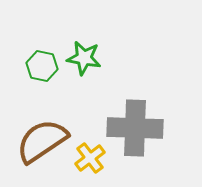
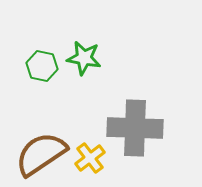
brown semicircle: moved 1 px left, 13 px down
